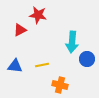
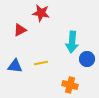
red star: moved 3 px right, 2 px up
yellow line: moved 1 px left, 2 px up
orange cross: moved 10 px right
